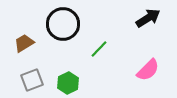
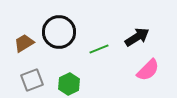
black arrow: moved 11 px left, 19 px down
black circle: moved 4 px left, 8 px down
green line: rotated 24 degrees clockwise
green hexagon: moved 1 px right, 1 px down
